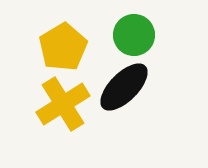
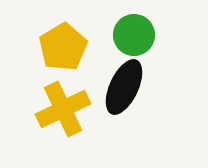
black ellipse: rotated 20 degrees counterclockwise
yellow cross: moved 5 px down; rotated 6 degrees clockwise
